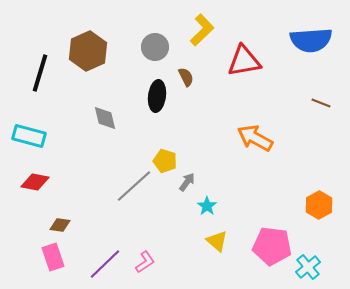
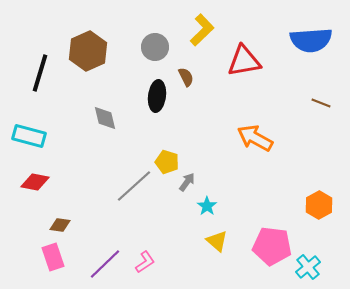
yellow pentagon: moved 2 px right, 1 px down
